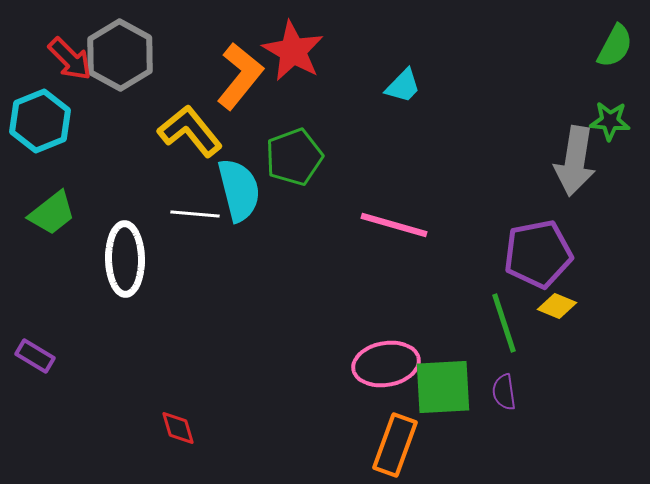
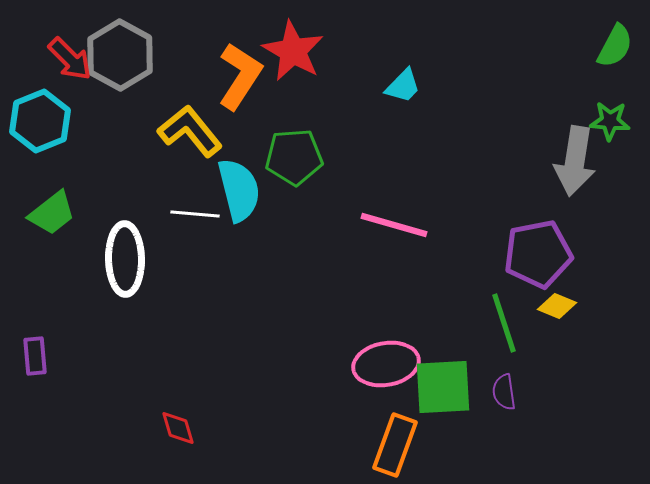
orange L-shape: rotated 6 degrees counterclockwise
green pentagon: rotated 16 degrees clockwise
purple rectangle: rotated 54 degrees clockwise
